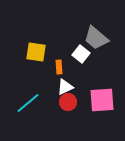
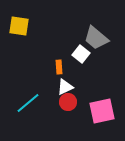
yellow square: moved 17 px left, 26 px up
pink square: moved 11 px down; rotated 8 degrees counterclockwise
